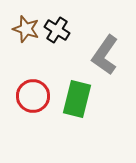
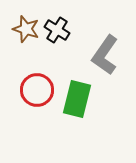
red circle: moved 4 px right, 6 px up
